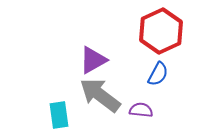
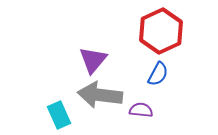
purple triangle: rotated 20 degrees counterclockwise
gray arrow: rotated 30 degrees counterclockwise
cyan rectangle: rotated 16 degrees counterclockwise
